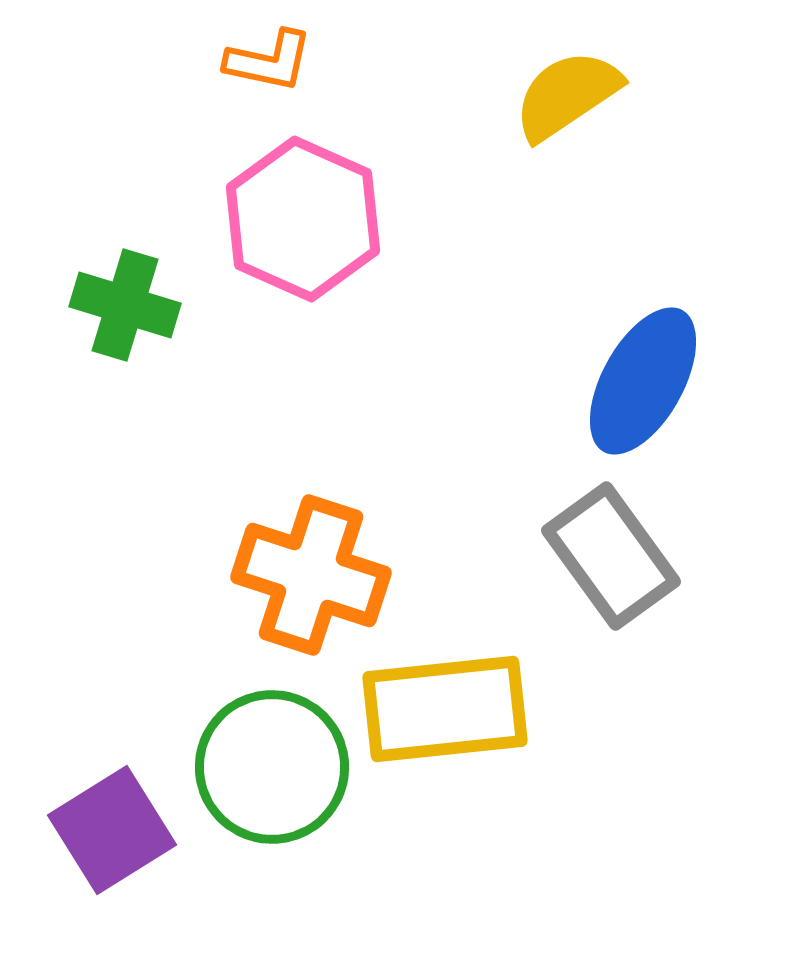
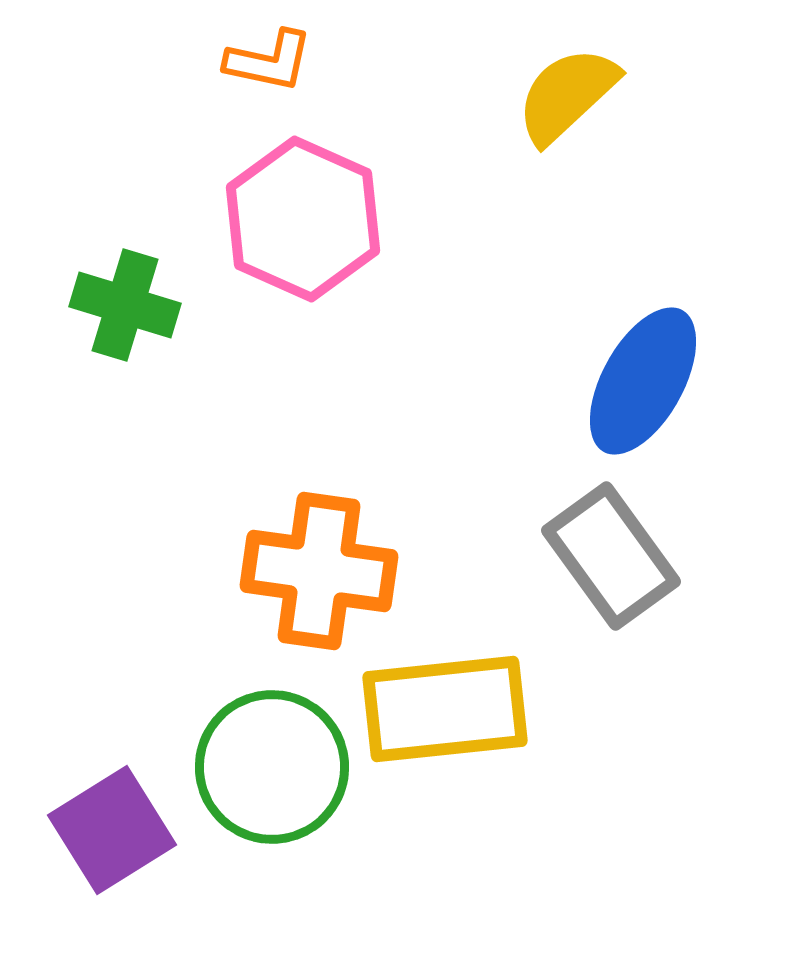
yellow semicircle: rotated 9 degrees counterclockwise
orange cross: moved 8 px right, 4 px up; rotated 10 degrees counterclockwise
